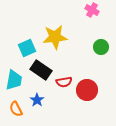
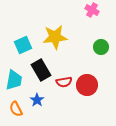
cyan square: moved 4 px left, 3 px up
black rectangle: rotated 25 degrees clockwise
red circle: moved 5 px up
